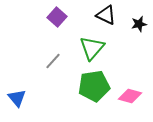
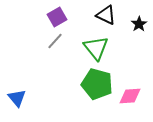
purple square: rotated 18 degrees clockwise
black star: rotated 21 degrees counterclockwise
green triangle: moved 4 px right; rotated 20 degrees counterclockwise
gray line: moved 2 px right, 20 px up
green pentagon: moved 3 px right, 2 px up; rotated 24 degrees clockwise
pink diamond: rotated 20 degrees counterclockwise
